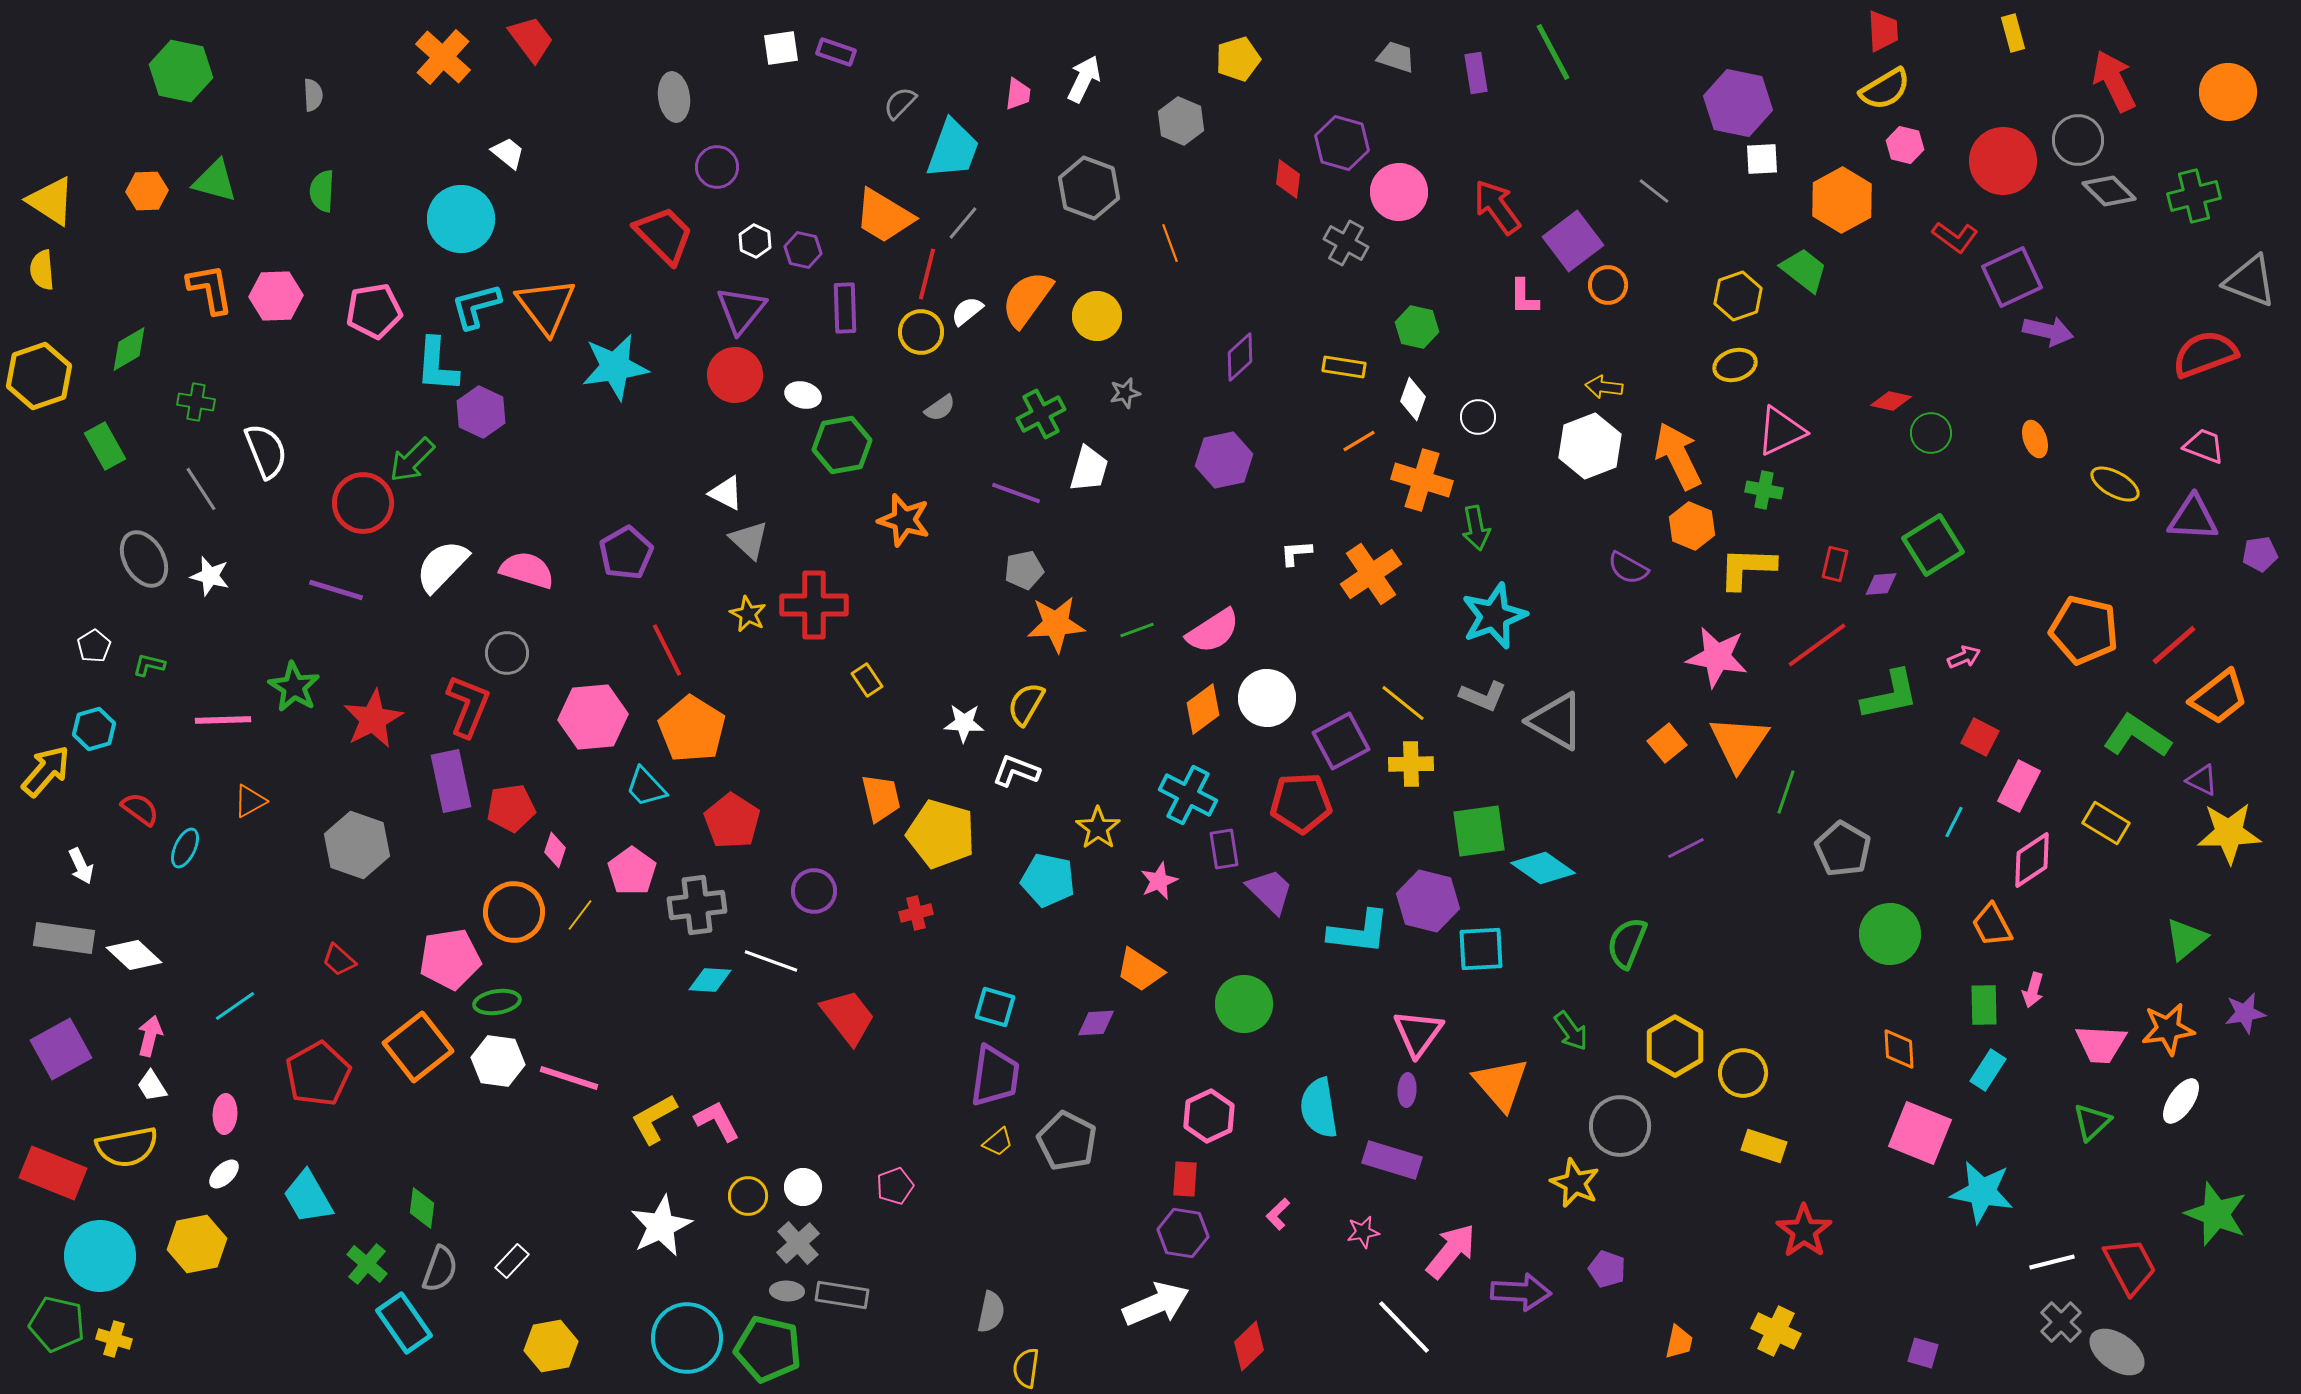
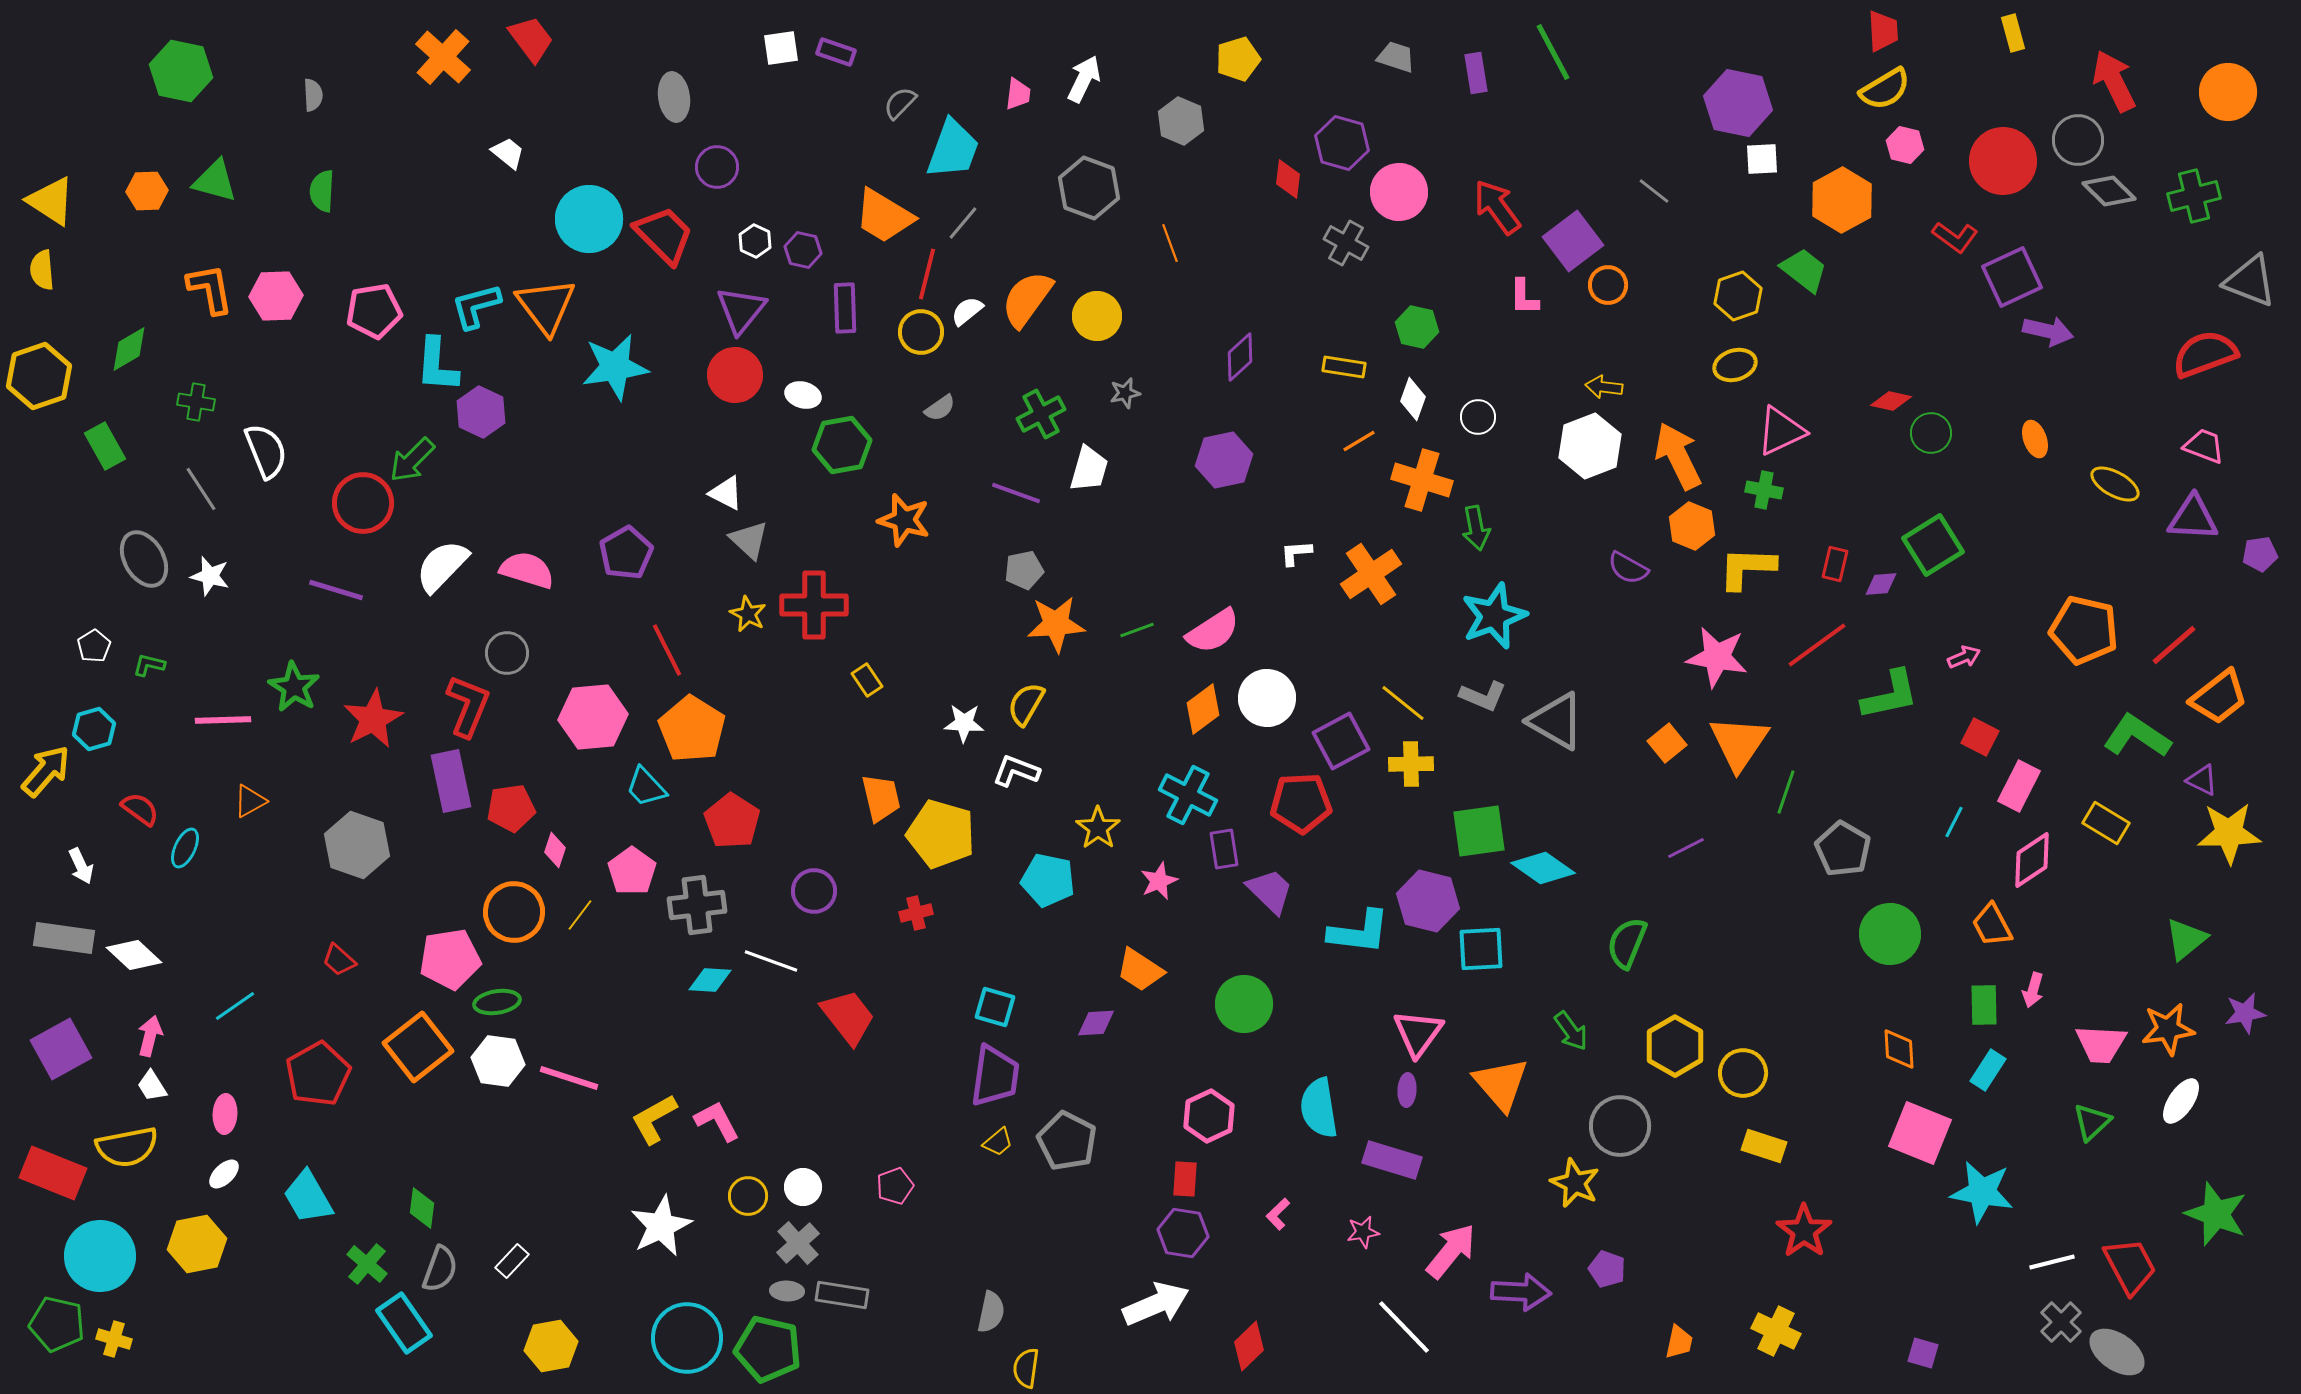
cyan circle at (461, 219): moved 128 px right
